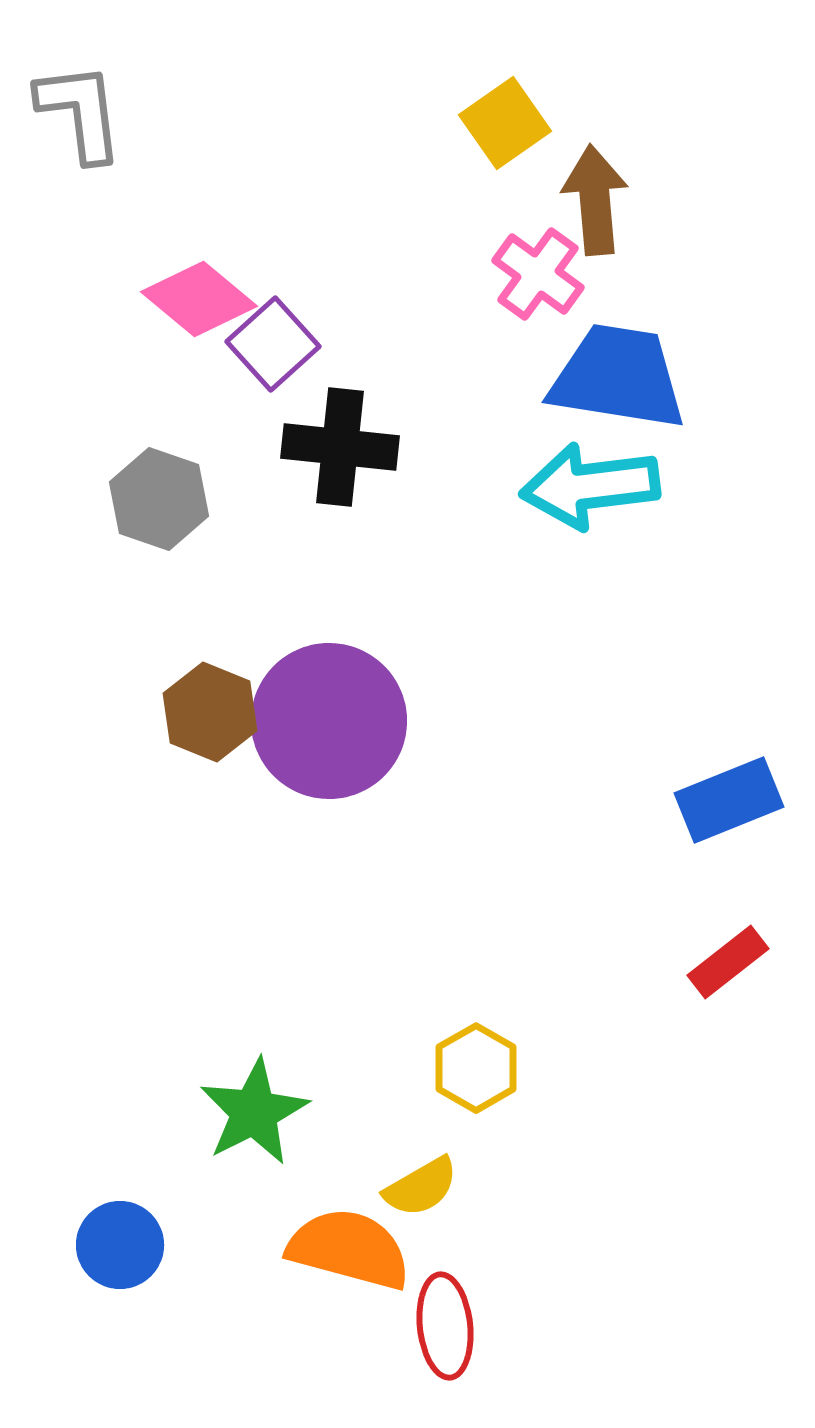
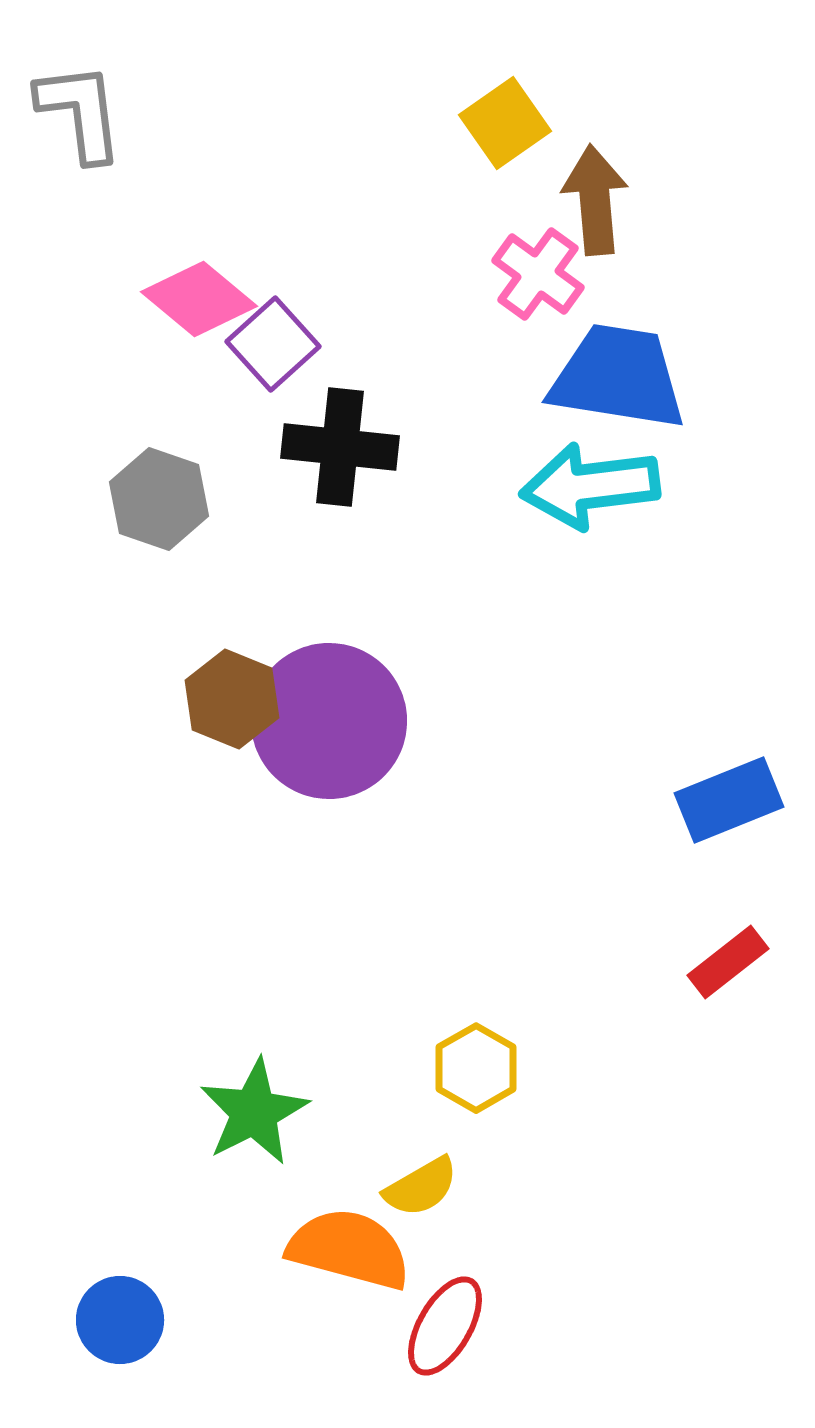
brown hexagon: moved 22 px right, 13 px up
blue circle: moved 75 px down
red ellipse: rotated 36 degrees clockwise
